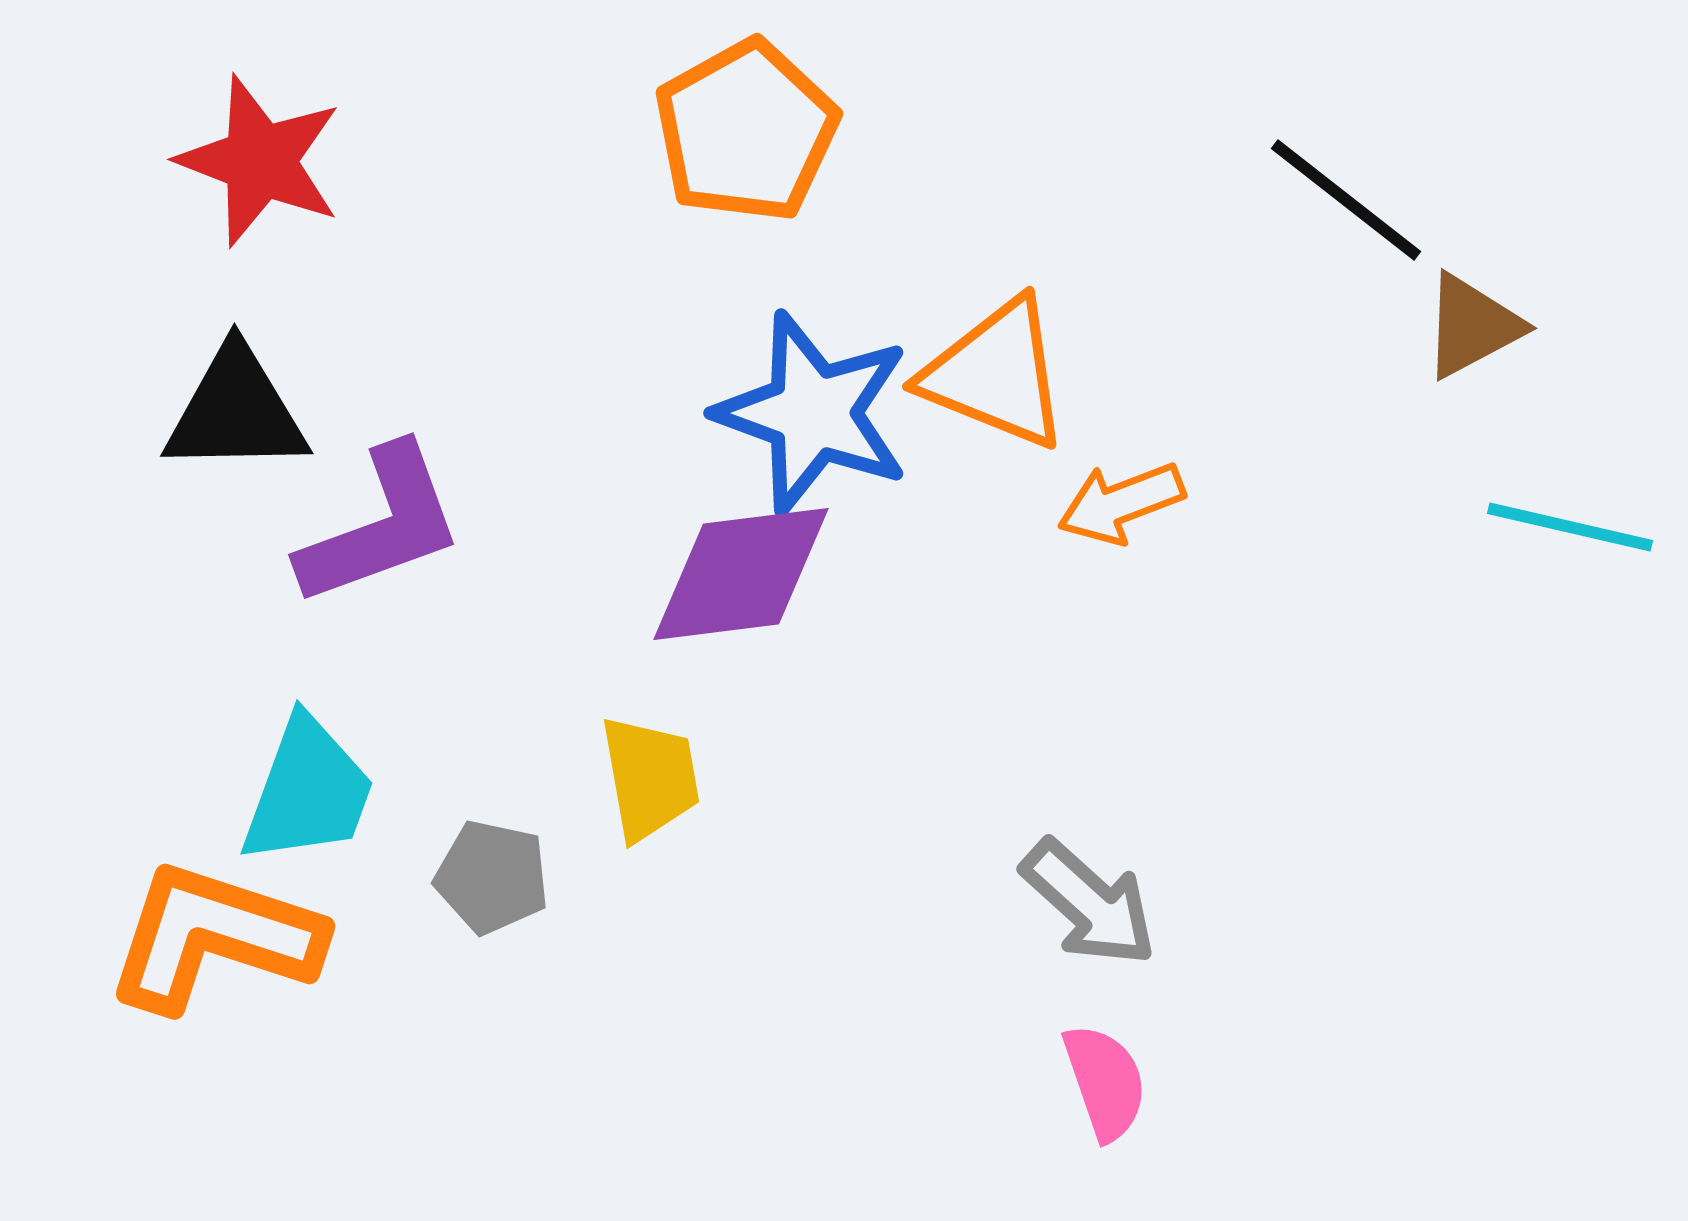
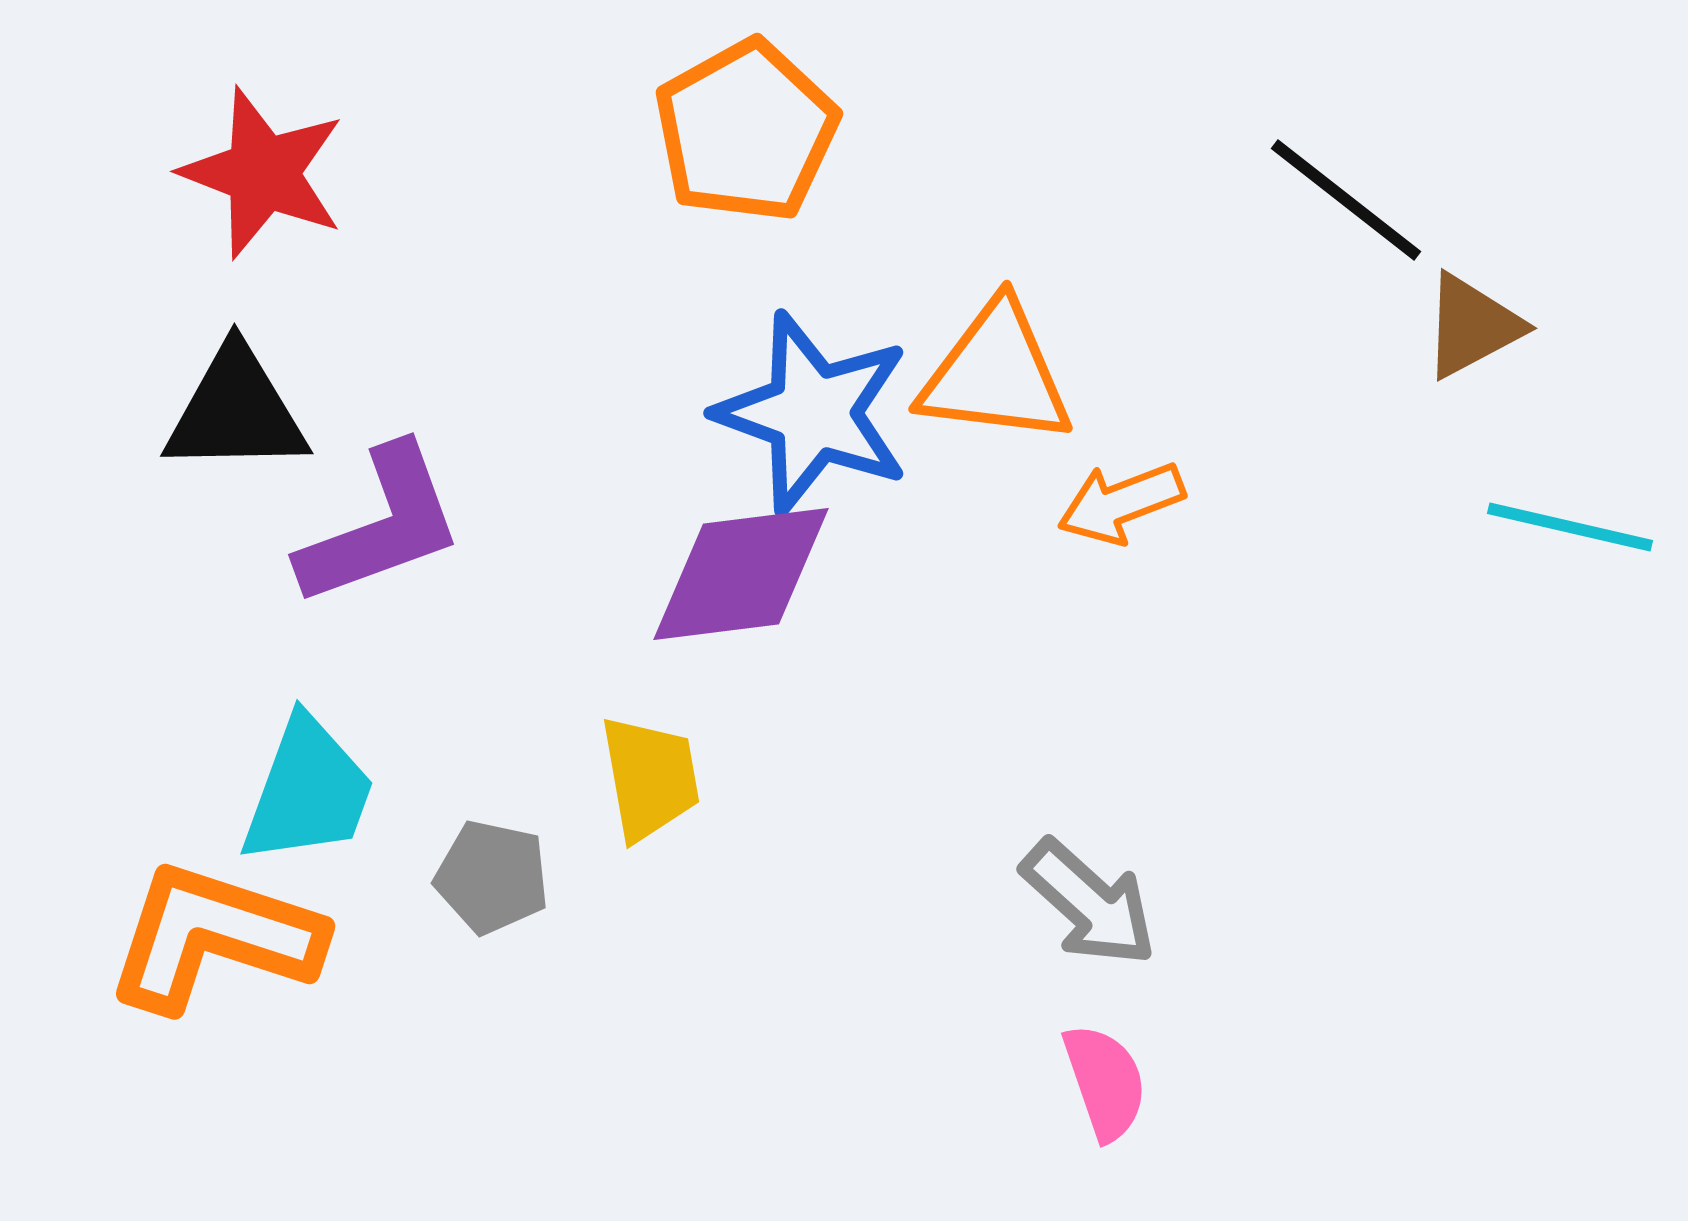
red star: moved 3 px right, 12 px down
orange triangle: rotated 15 degrees counterclockwise
